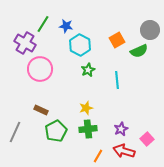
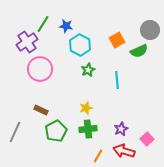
purple cross: moved 2 px right, 1 px up; rotated 25 degrees clockwise
